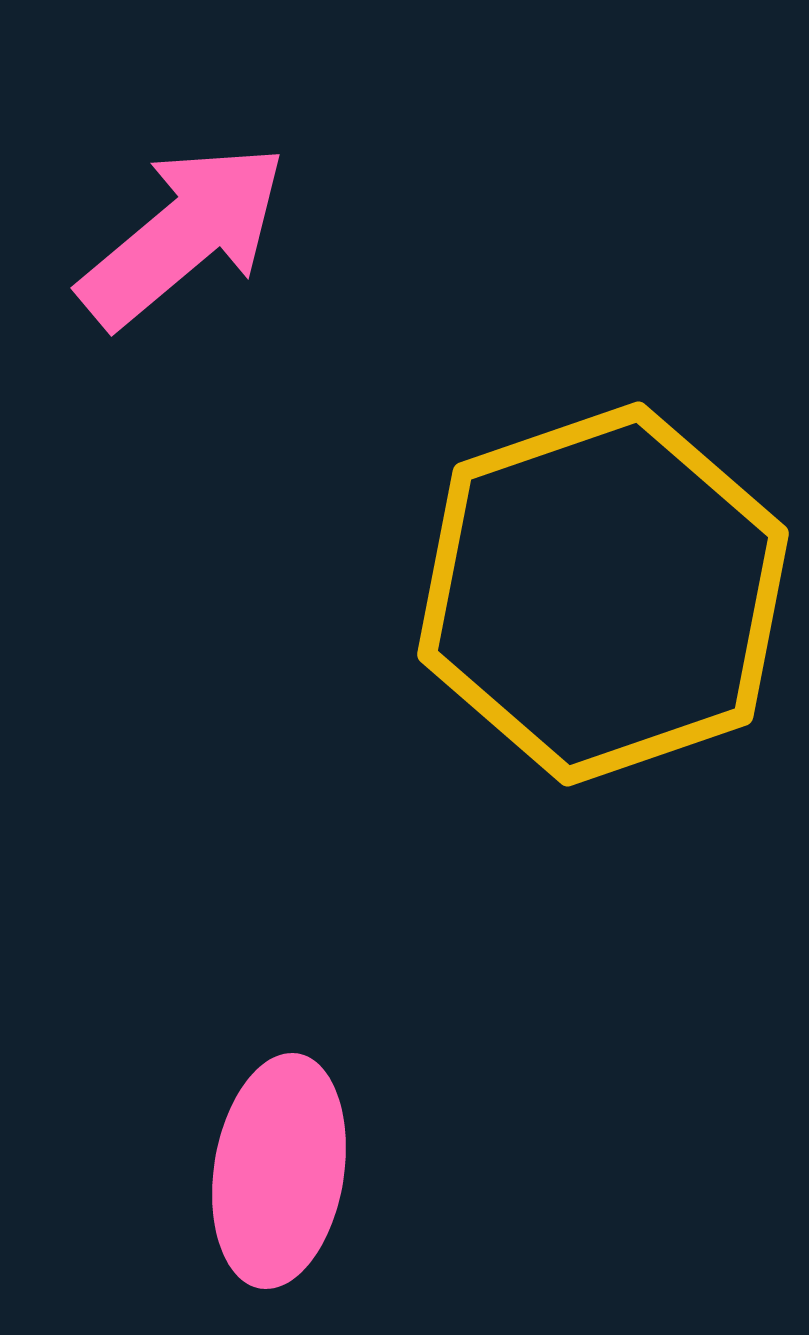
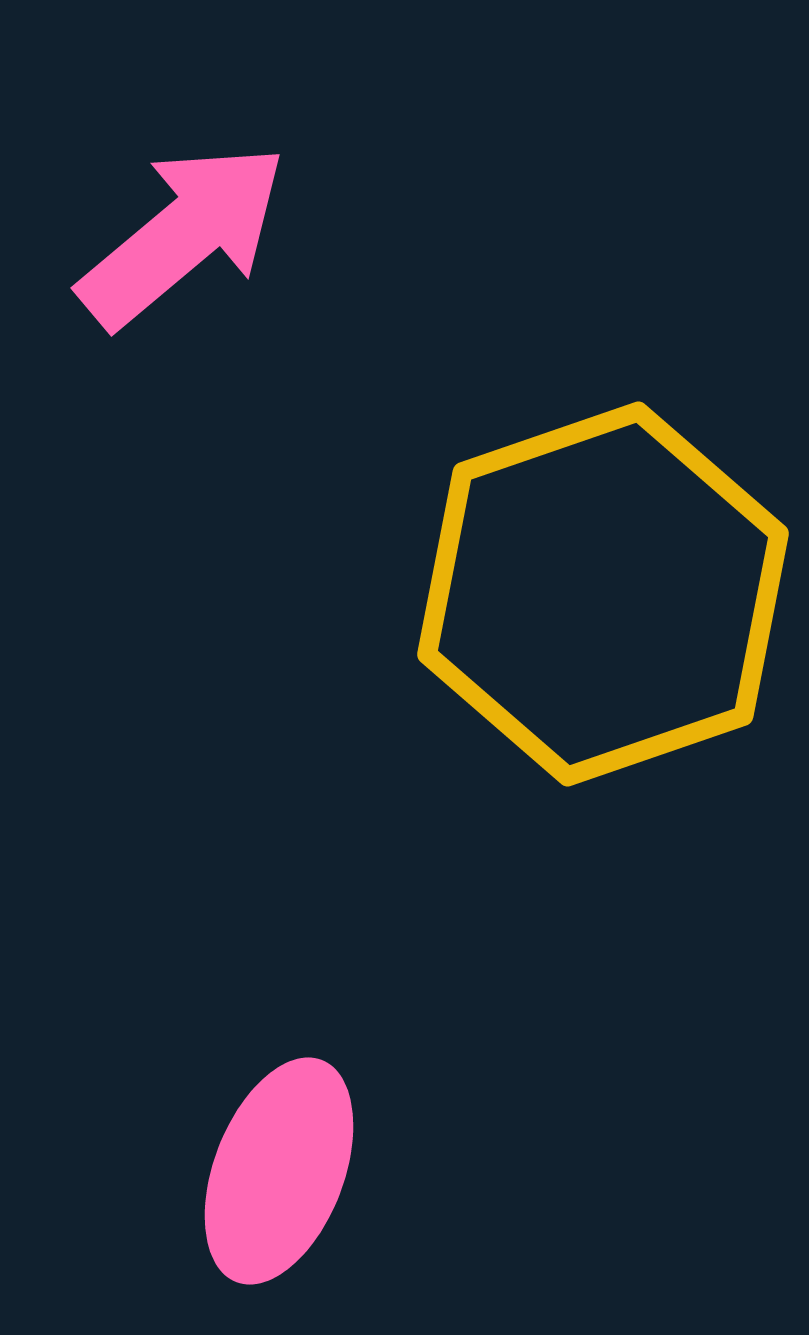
pink ellipse: rotated 12 degrees clockwise
